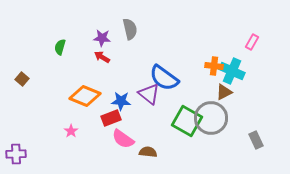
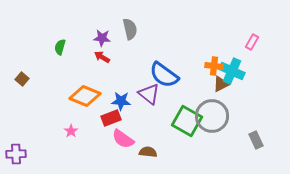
blue semicircle: moved 3 px up
brown triangle: moved 3 px left, 8 px up
gray circle: moved 1 px right, 2 px up
